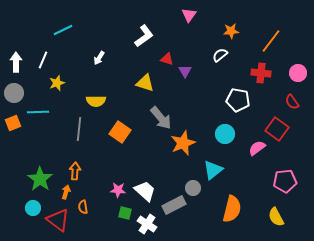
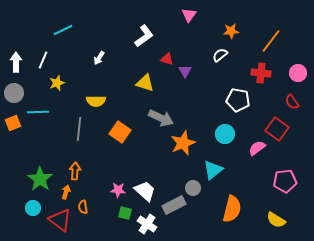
gray arrow at (161, 118): rotated 25 degrees counterclockwise
yellow semicircle at (276, 217): moved 3 px down; rotated 30 degrees counterclockwise
red triangle at (58, 220): moved 2 px right
